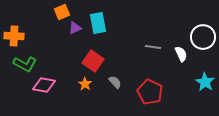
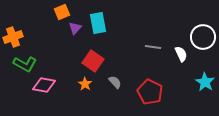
purple triangle: rotated 24 degrees counterclockwise
orange cross: moved 1 px left, 1 px down; rotated 24 degrees counterclockwise
